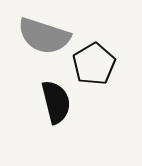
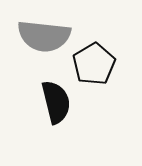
gray semicircle: rotated 12 degrees counterclockwise
